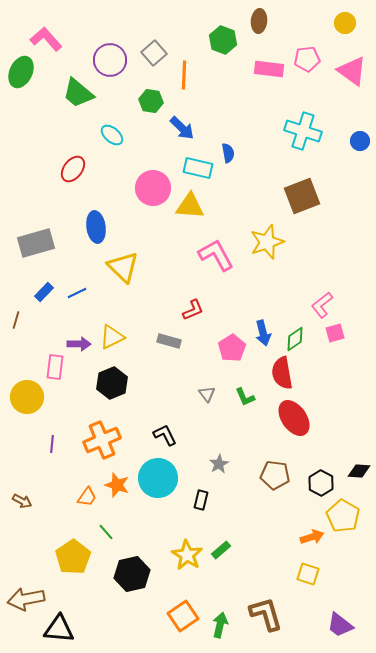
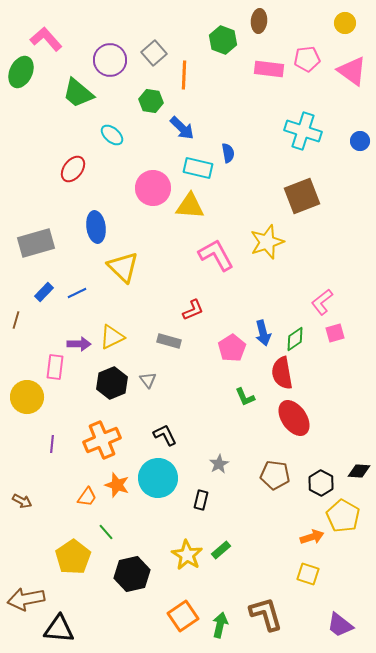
pink L-shape at (322, 305): moved 3 px up
gray triangle at (207, 394): moved 59 px left, 14 px up
